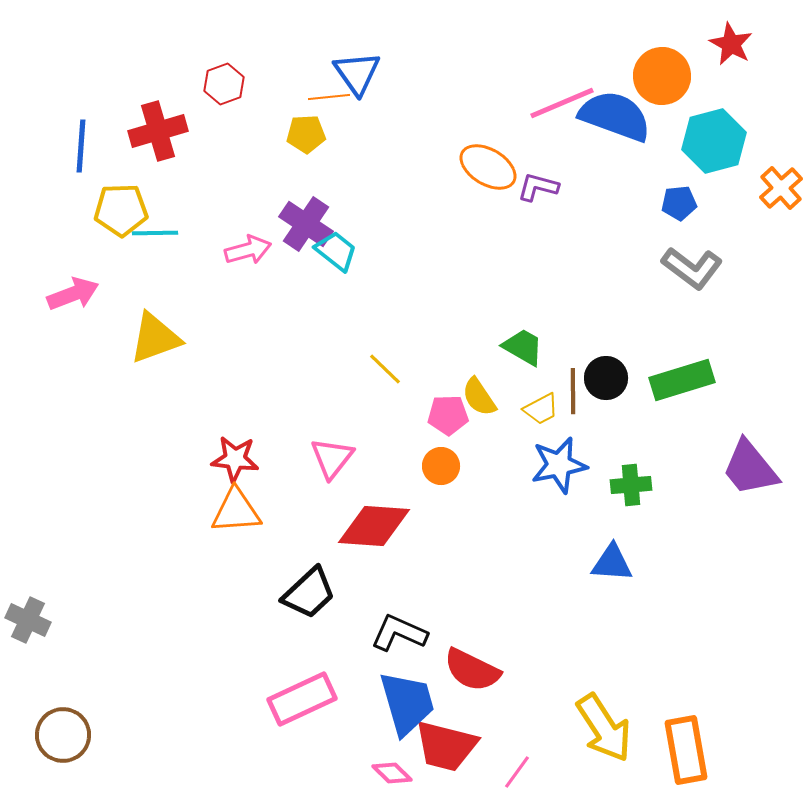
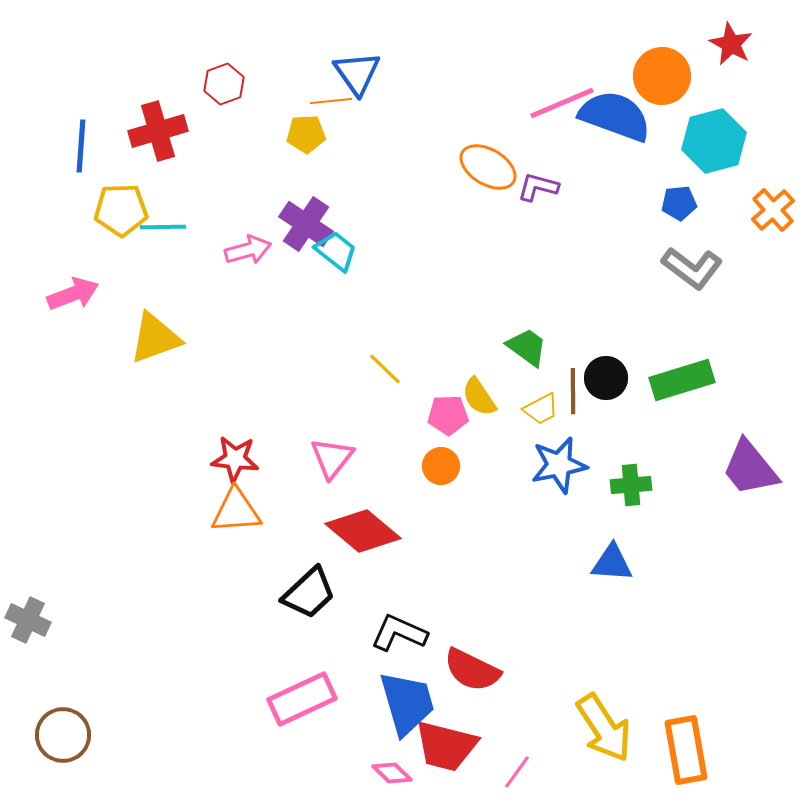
orange line at (329, 97): moved 2 px right, 4 px down
orange cross at (781, 188): moved 8 px left, 22 px down
cyan line at (155, 233): moved 8 px right, 6 px up
green trapezoid at (523, 347): moved 4 px right; rotated 6 degrees clockwise
red diamond at (374, 526): moved 11 px left, 5 px down; rotated 36 degrees clockwise
